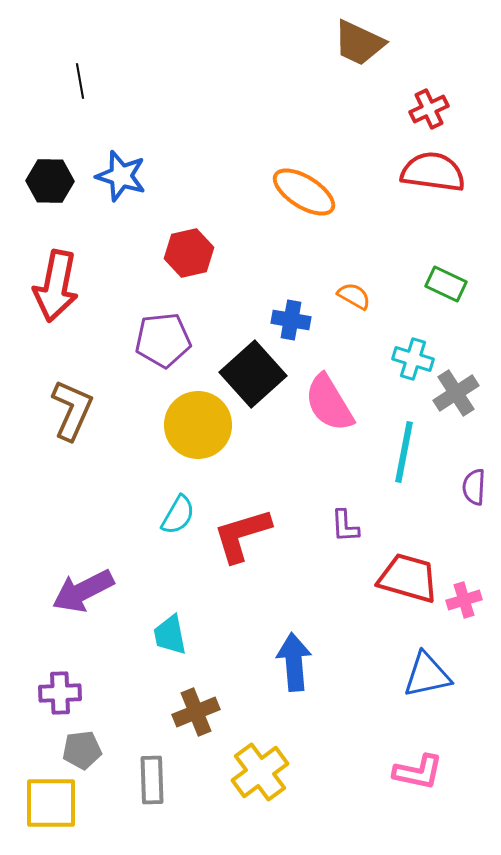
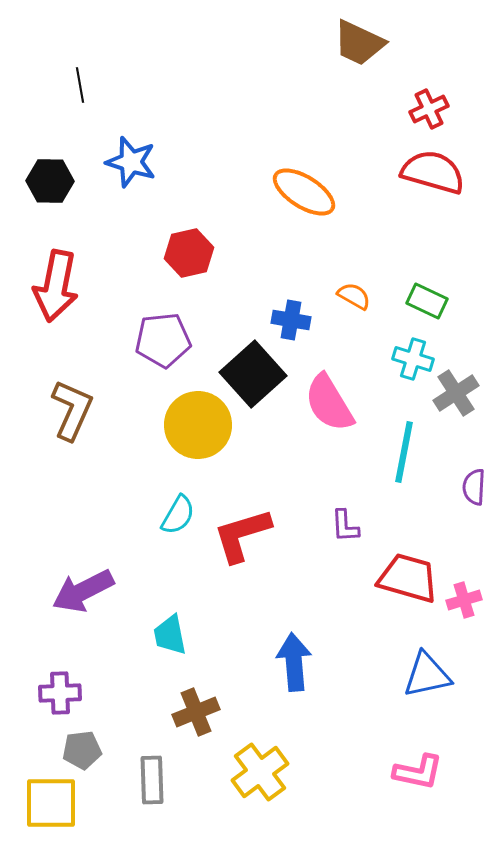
black line: moved 4 px down
red semicircle: rotated 8 degrees clockwise
blue star: moved 10 px right, 14 px up
green rectangle: moved 19 px left, 17 px down
